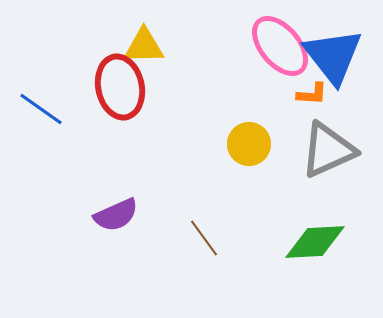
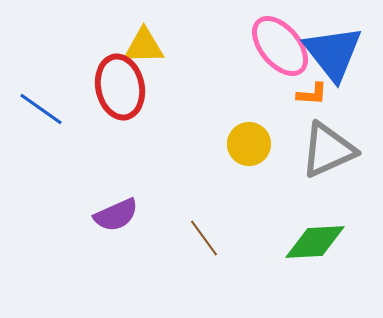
blue triangle: moved 3 px up
